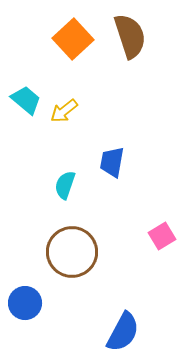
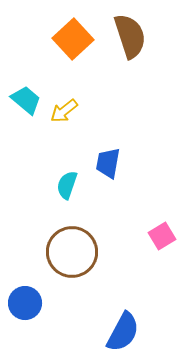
blue trapezoid: moved 4 px left, 1 px down
cyan semicircle: moved 2 px right
